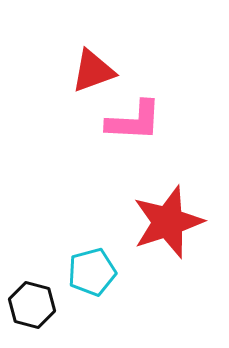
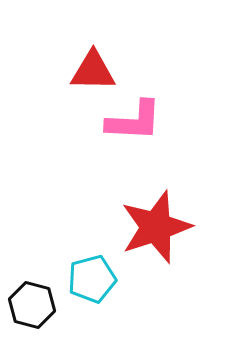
red triangle: rotated 21 degrees clockwise
red star: moved 12 px left, 5 px down
cyan pentagon: moved 7 px down
